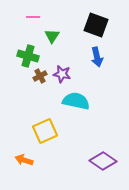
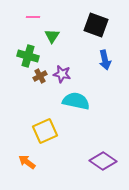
blue arrow: moved 8 px right, 3 px down
orange arrow: moved 3 px right, 2 px down; rotated 18 degrees clockwise
